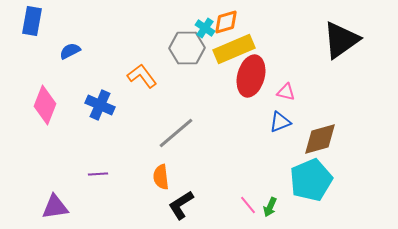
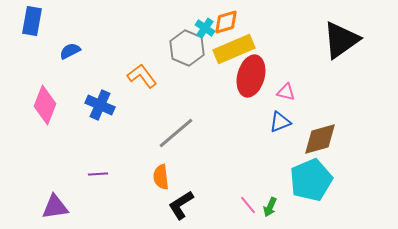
gray hexagon: rotated 24 degrees clockwise
